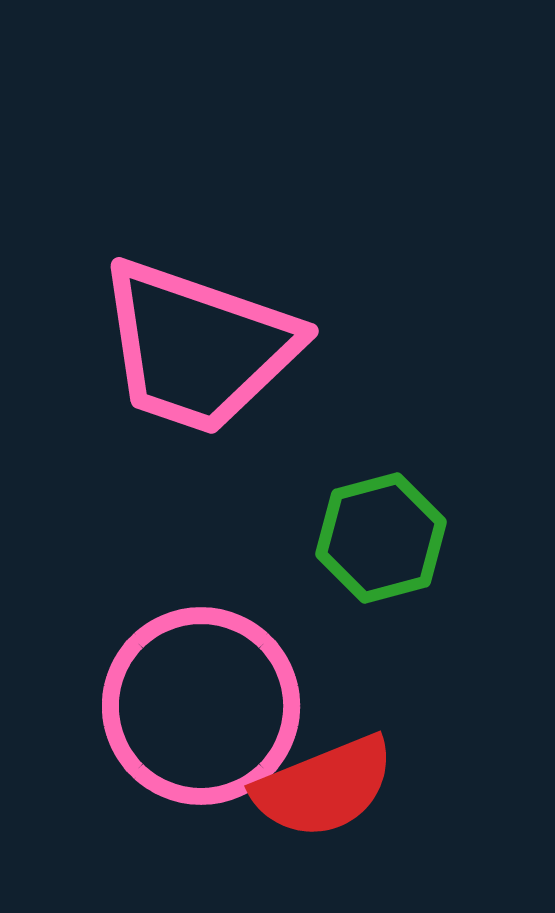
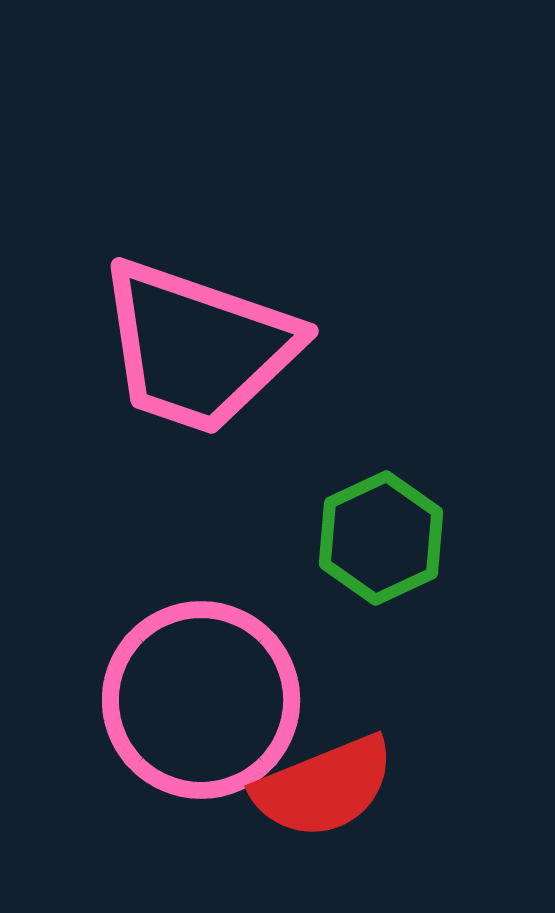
green hexagon: rotated 10 degrees counterclockwise
pink circle: moved 6 px up
